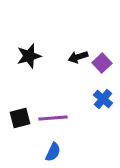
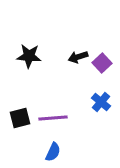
black star: rotated 20 degrees clockwise
blue cross: moved 2 px left, 3 px down
